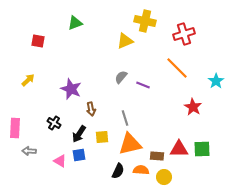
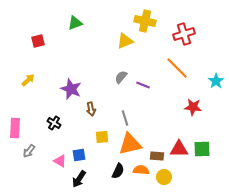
red square: rotated 24 degrees counterclockwise
red star: rotated 24 degrees counterclockwise
black arrow: moved 45 px down
gray arrow: rotated 56 degrees counterclockwise
